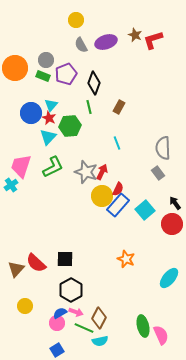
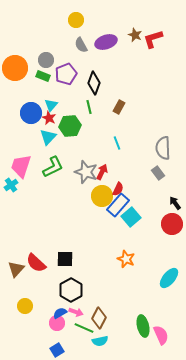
red L-shape at (153, 40): moved 1 px up
cyan square at (145, 210): moved 14 px left, 7 px down
